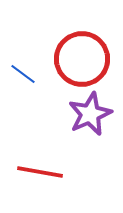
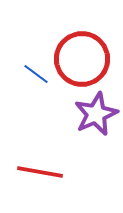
blue line: moved 13 px right
purple star: moved 6 px right
